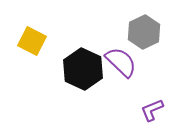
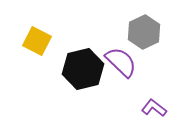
yellow square: moved 5 px right
black hexagon: rotated 21 degrees clockwise
purple L-shape: moved 2 px right, 2 px up; rotated 60 degrees clockwise
